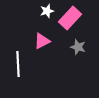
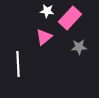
white star: rotated 24 degrees clockwise
pink triangle: moved 2 px right, 4 px up; rotated 12 degrees counterclockwise
gray star: moved 1 px right; rotated 21 degrees counterclockwise
